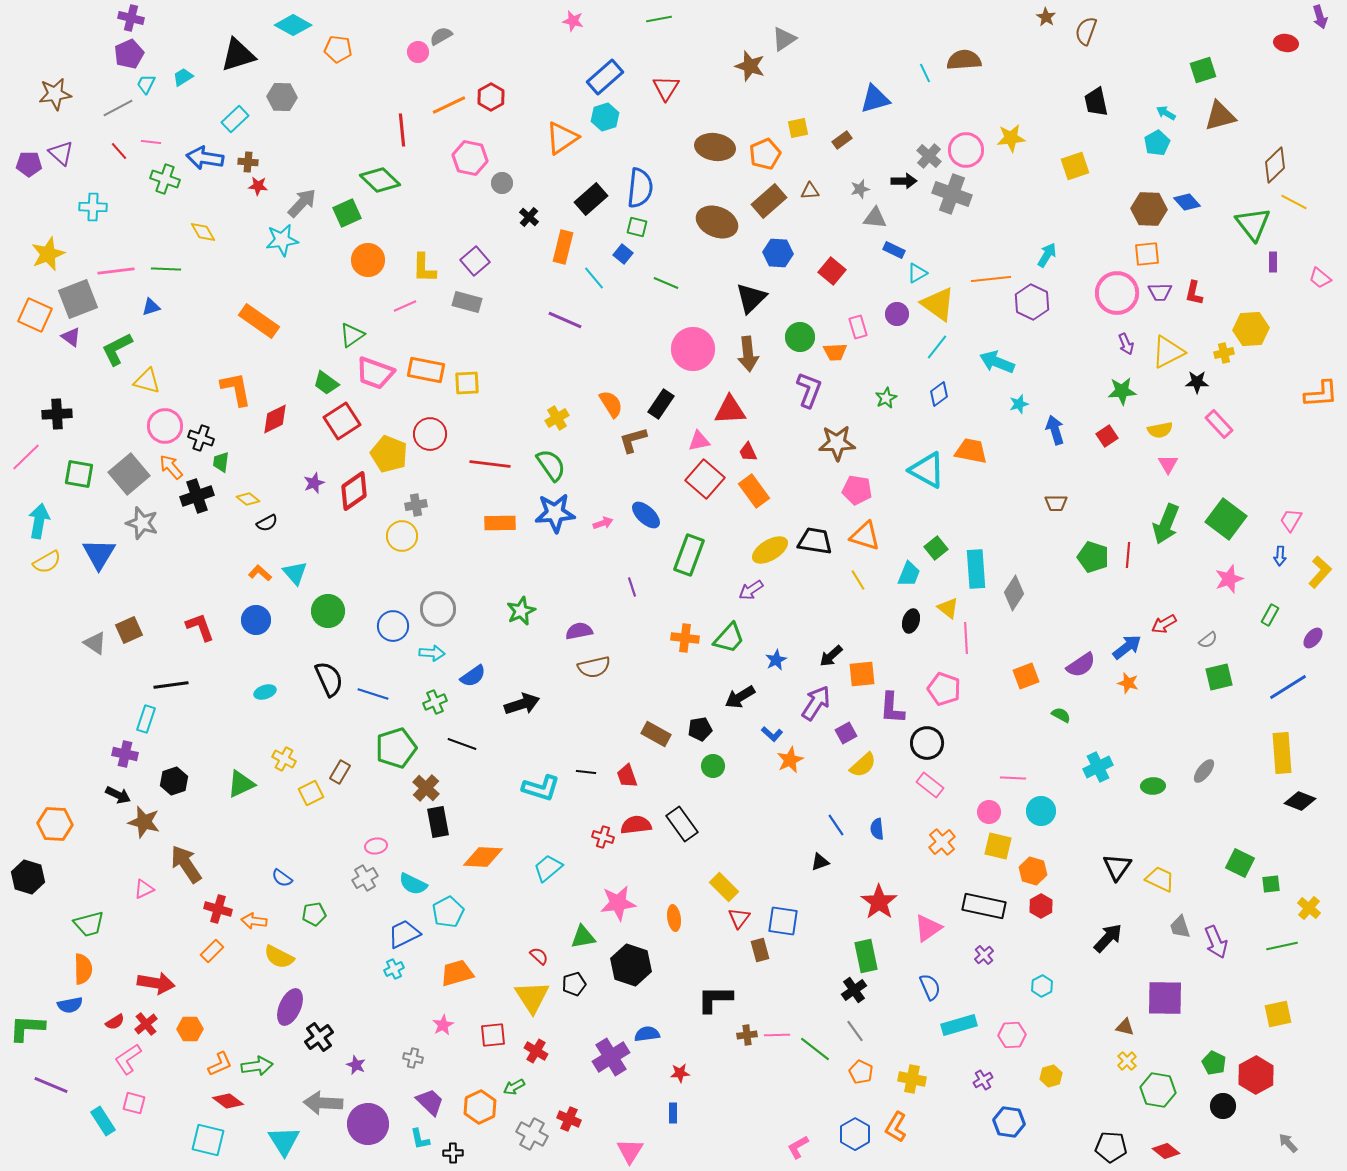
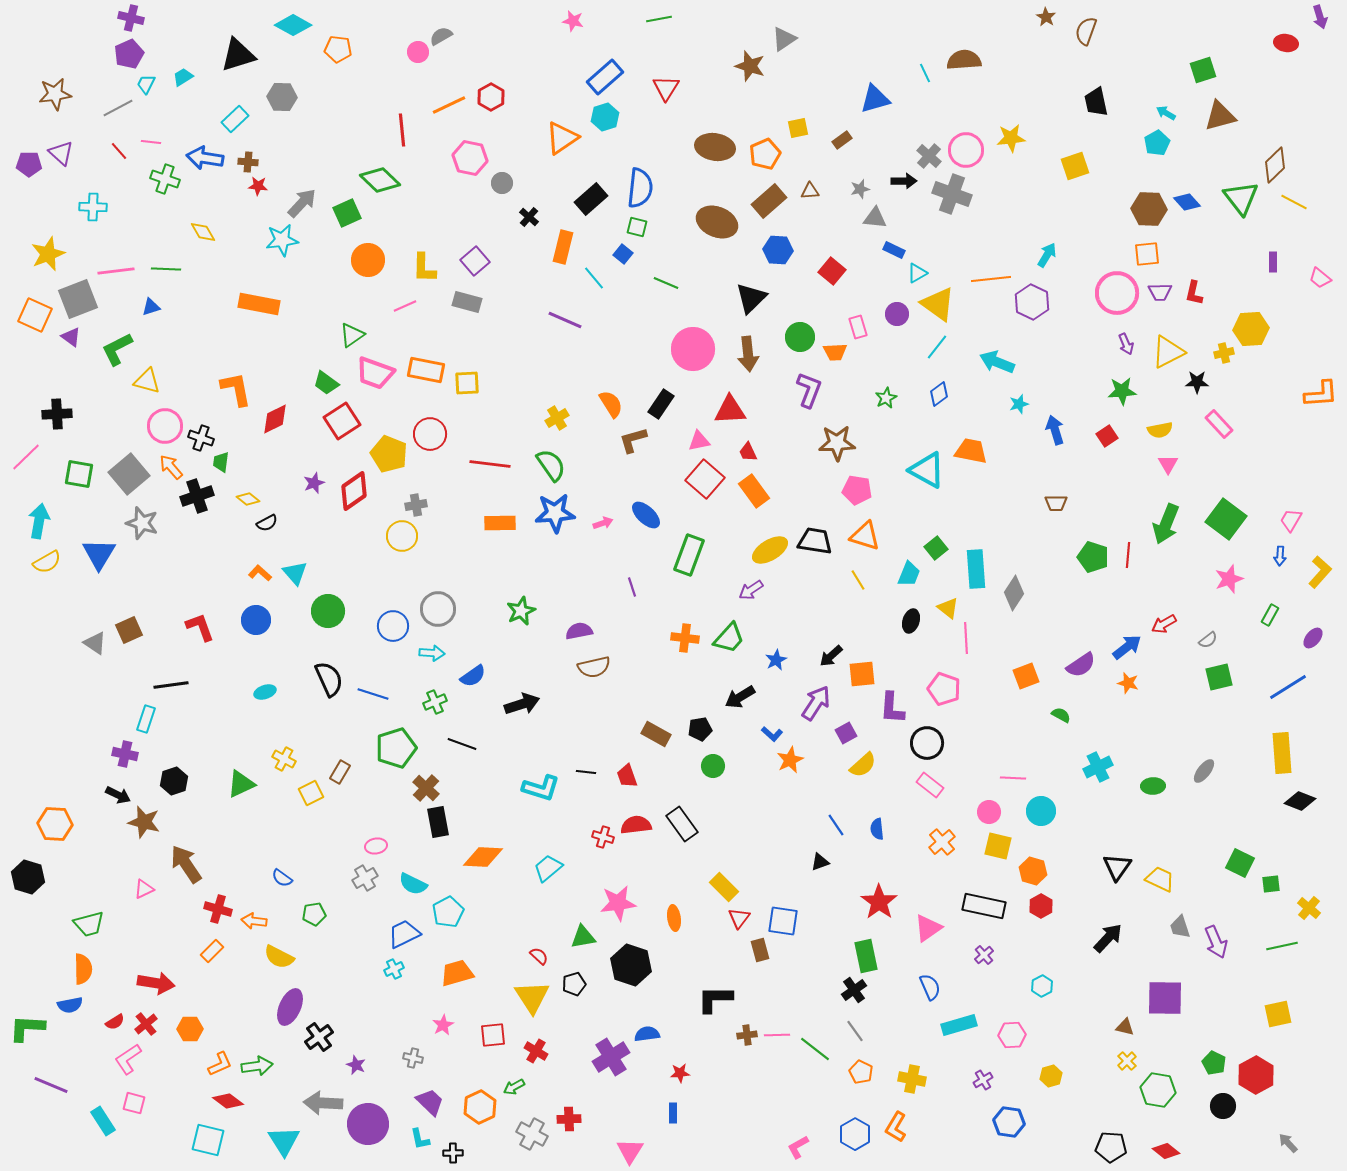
green triangle at (1253, 224): moved 12 px left, 26 px up
blue hexagon at (778, 253): moved 3 px up
orange rectangle at (259, 321): moved 17 px up; rotated 24 degrees counterclockwise
red cross at (569, 1119): rotated 25 degrees counterclockwise
